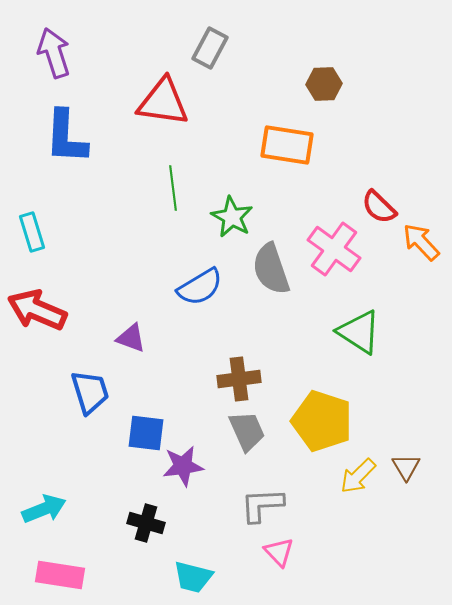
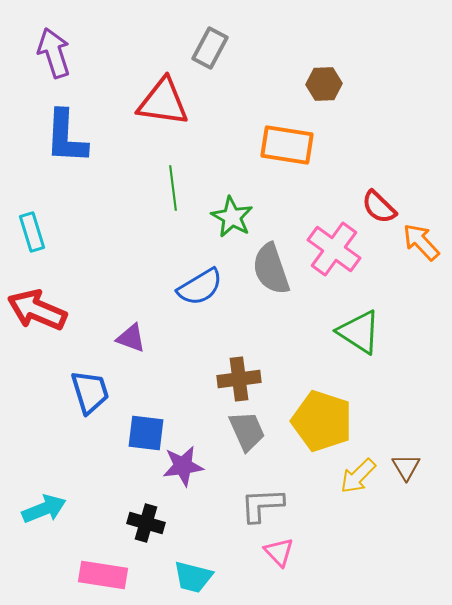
pink rectangle: moved 43 px right
